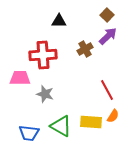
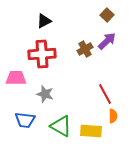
black triangle: moved 15 px left; rotated 28 degrees counterclockwise
purple arrow: moved 1 px left, 5 px down
red cross: moved 1 px left, 1 px up
pink trapezoid: moved 4 px left
red line: moved 2 px left, 4 px down
orange semicircle: rotated 32 degrees counterclockwise
yellow rectangle: moved 9 px down
blue trapezoid: moved 4 px left, 13 px up
